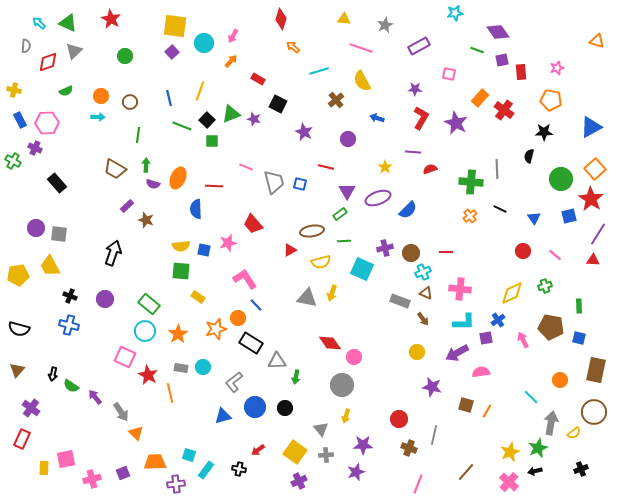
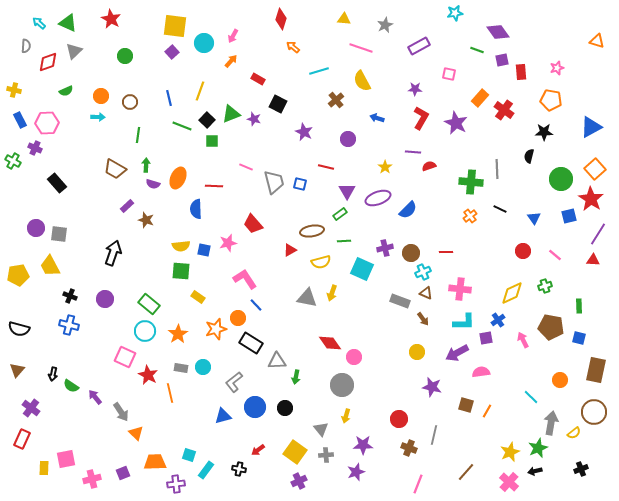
red semicircle at (430, 169): moved 1 px left, 3 px up
